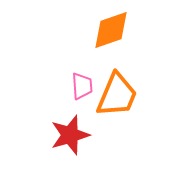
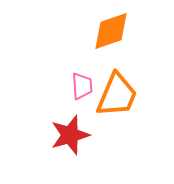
orange diamond: moved 1 px down
